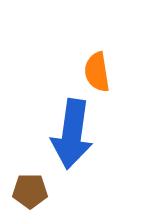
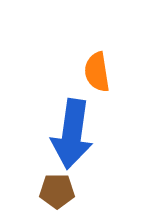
brown pentagon: moved 27 px right
